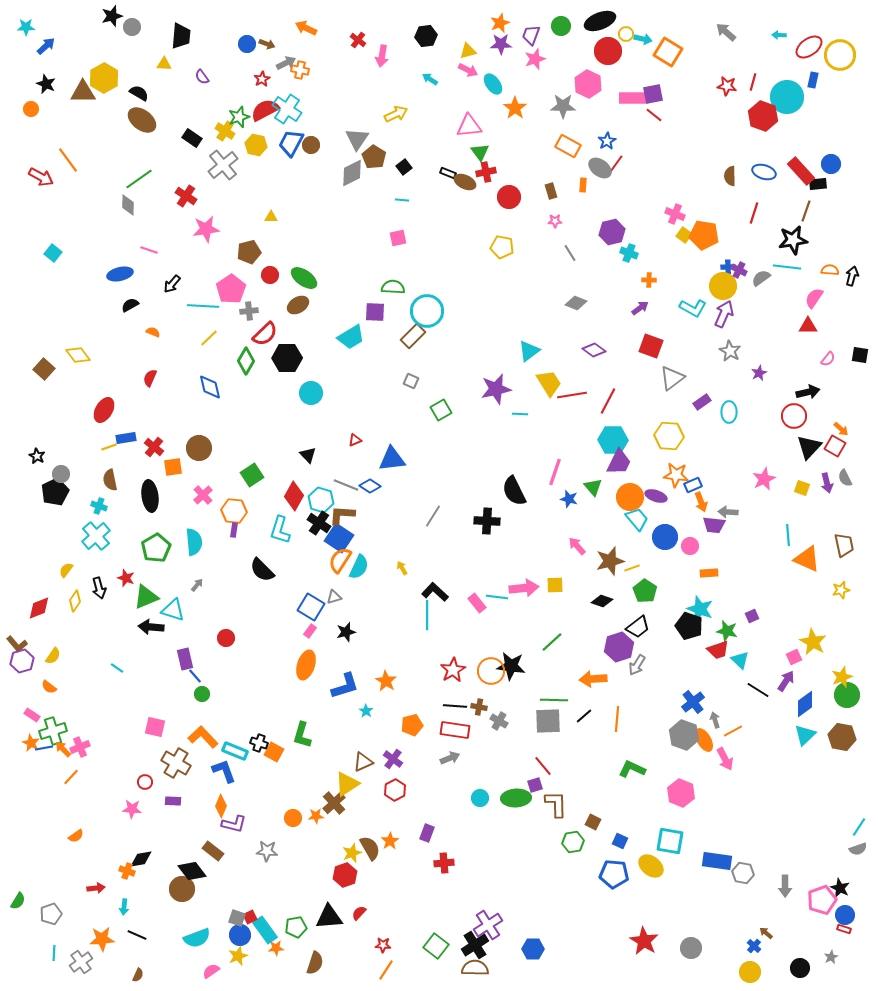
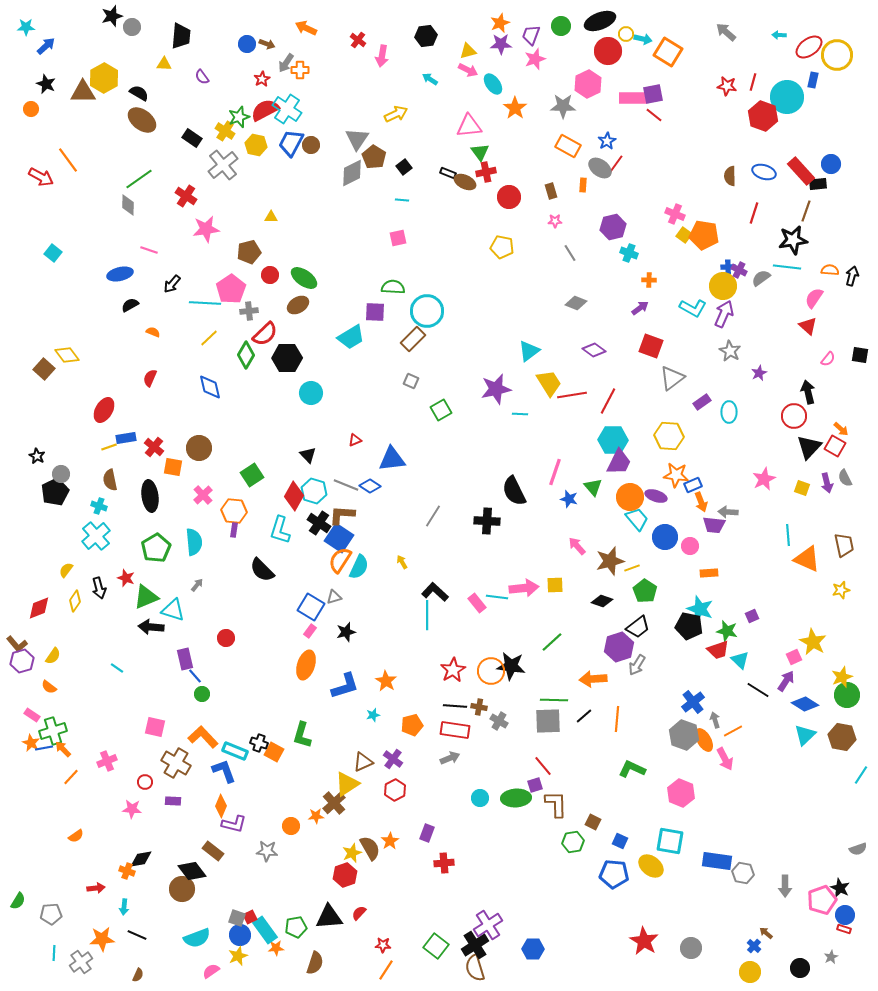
yellow circle at (840, 55): moved 3 px left
gray arrow at (286, 63): rotated 150 degrees clockwise
orange cross at (300, 70): rotated 12 degrees counterclockwise
pink hexagon at (588, 84): rotated 8 degrees clockwise
purple hexagon at (612, 232): moved 1 px right, 5 px up
cyan line at (203, 306): moved 2 px right, 3 px up
red triangle at (808, 326): rotated 42 degrees clockwise
brown rectangle at (413, 336): moved 3 px down
yellow diamond at (78, 355): moved 11 px left
green diamond at (246, 361): moved 6 px up
black arrow at (808, 392): rotated 90 degrees counterclockwise
orange square at (173, 467): rotated 18 degrees clockwise
cyan hexagon at (321, 500): moved 7 px left, 9 px up
yellow arrow at (402, 568): moved 6 px up
black pentagon at (689, 626): rotated 8 degrees counterclockwise
blue diamond at (805, 704): rotated 68 degrees clockwise
cyan star at (366, 711): moved 7 px right, 4 px down; rotated 24 degrees clockwise
pink cross at (80, 747): moved 27 px right, 14 px down
orange circle at (293, 818): moved 2 px left, 8 px down
cyan line at (859, 827): moved 2 px right, 52 px up
gray pentagon at (51, 914): rotated 15 degrees clockwise
brown semicircle at (475, 968): rotated 108 degrees counterclockwise
